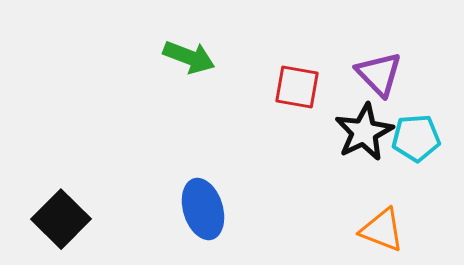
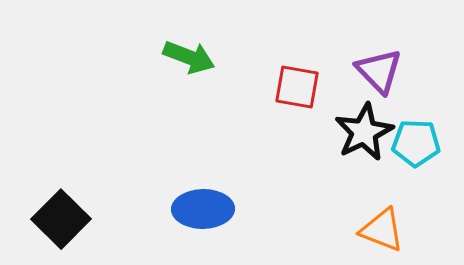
purple triangle: moved 3 px up
cyan pentagon: moved 5 px down; rotated 6 degrees clockwise
blue ellipse: rotated 74 degrees counterclockwise
